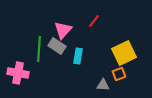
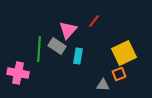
pink triangle: moved 5 px right
